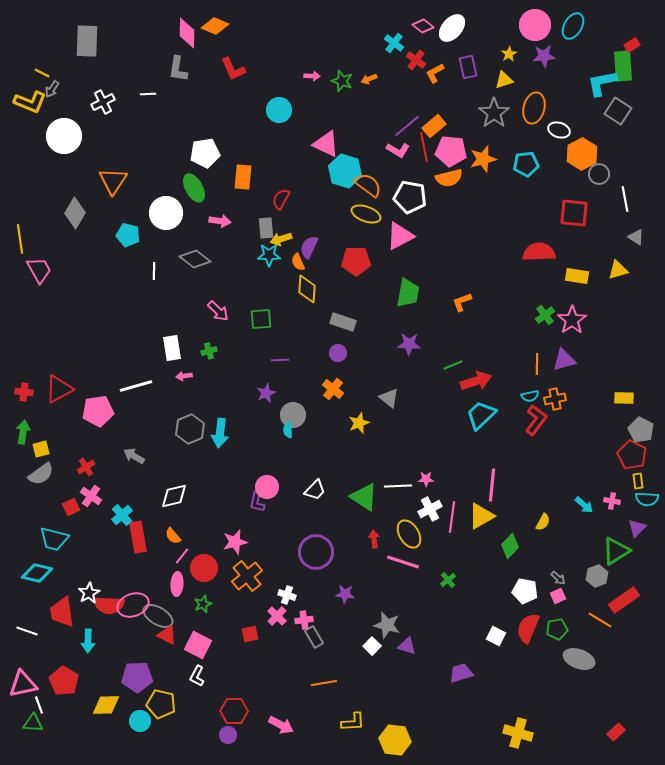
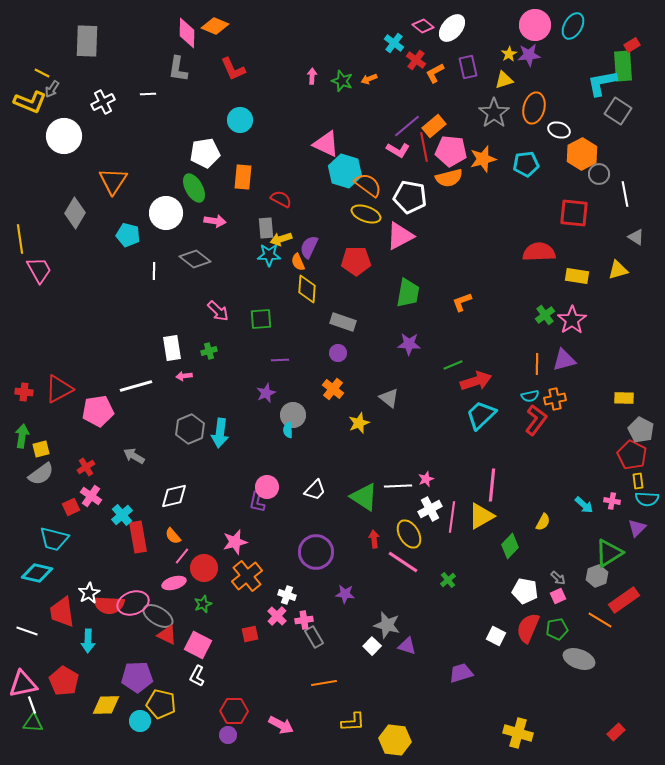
purple star at (544, 56): moved 15 px left, 1 px up
pink arrow at (312, 76): rotated 91 degrees counterclockwise
cyan circle at (279, 110): moved 39 px left, 10 px down
red semicircle at (281, 199): rotated 90 degrees clockwise
white line at (625, 199): moved 5 px up
pink arrow at (220, 221): moved 5 px left
green arrow at (23, 432): moved 1 px left, 4 px down
pink star at (426, 479): rotated 21 degrees counterclockwise
green triangle at (616, 551): moved 7 px left, 2 px down
pink line at (403, 562): rotated 16 degrees clockwise
pink ellipse at (177, 584): moved 3 px left, 1 px up; rotated 70 degrees clockwise
pink ellipse at (133, 605): moved 2 px up
white line at (39, 705): moved 7 px left
